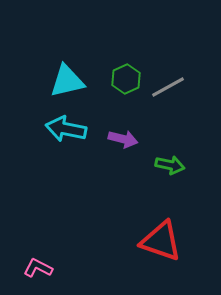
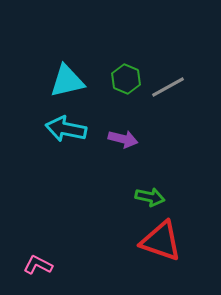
green hexagon: rotated 12 degrees counterclockwise
green arrow: moved 20 px left, 32 px down
pink L-shape: moved 3 px up
